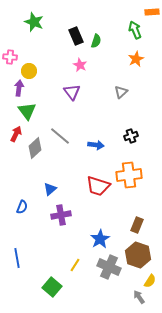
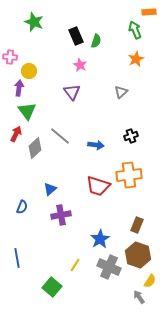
orange rectangle: moved 3 px left
